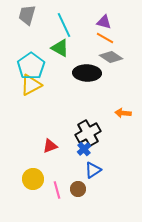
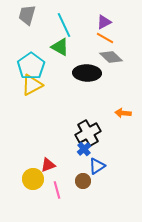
purple triangle: rotated 42 degrees counterclockwise
green triangle: moved 1 px up
gray diamond: rotated 10 degrees clockwise
yellow triangle: moved 1 px right
red triangle: moved 2 px left, 19 px down
blue triangle: moved 4 px right, 4 px up
brown circle: moved 5 px right, 8 px up
